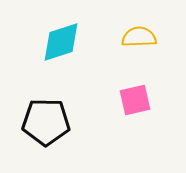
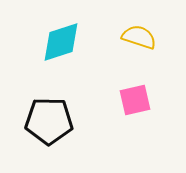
yellow semicircle: rotated 20 degrees clockwise
black pentagon: moved 3 px right, 1 px up
